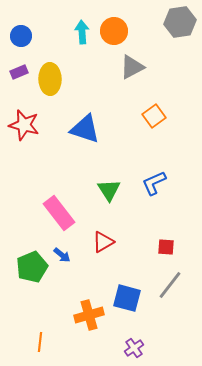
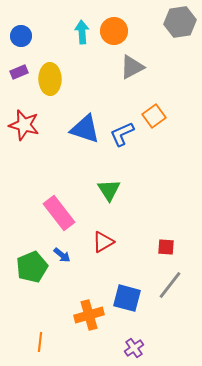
blue L-shape: moved 32 px left, 49 px up
